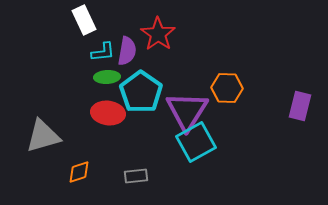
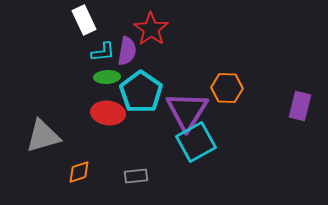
red star: moved 7 px left, 5 px up
